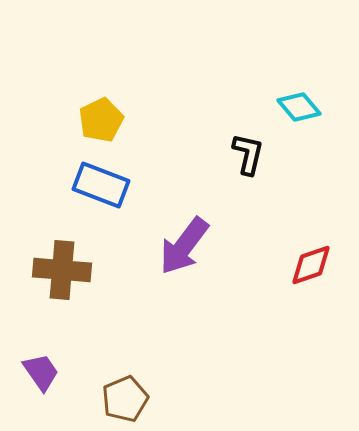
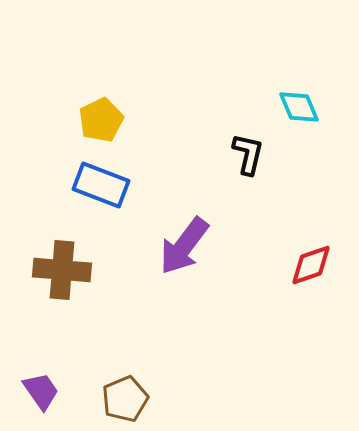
cyan diamond: rotated 18 degrees clockwise
purple trapezoid: moved 19 px down
